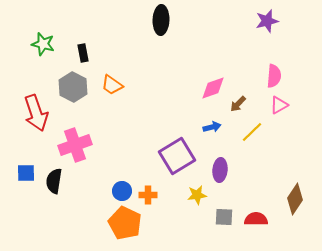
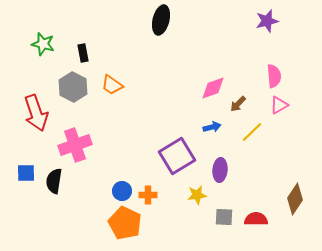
black ellipse: rotated 12 degrees clockwise
pink semicircle: rotated 10 degrees counterclockwise
